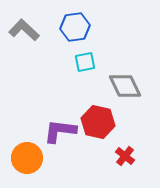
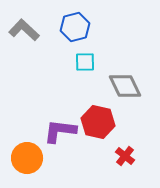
blue hexagon: rotated 8 degrees counterclockwise
cyan square: rotated 10 degrees clockwise
